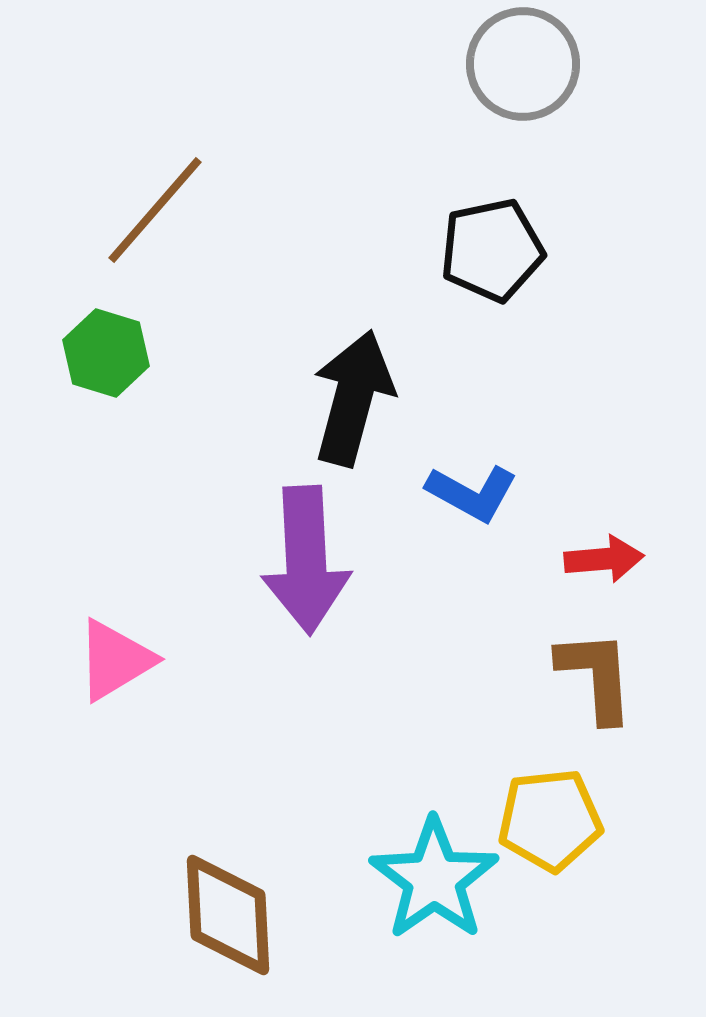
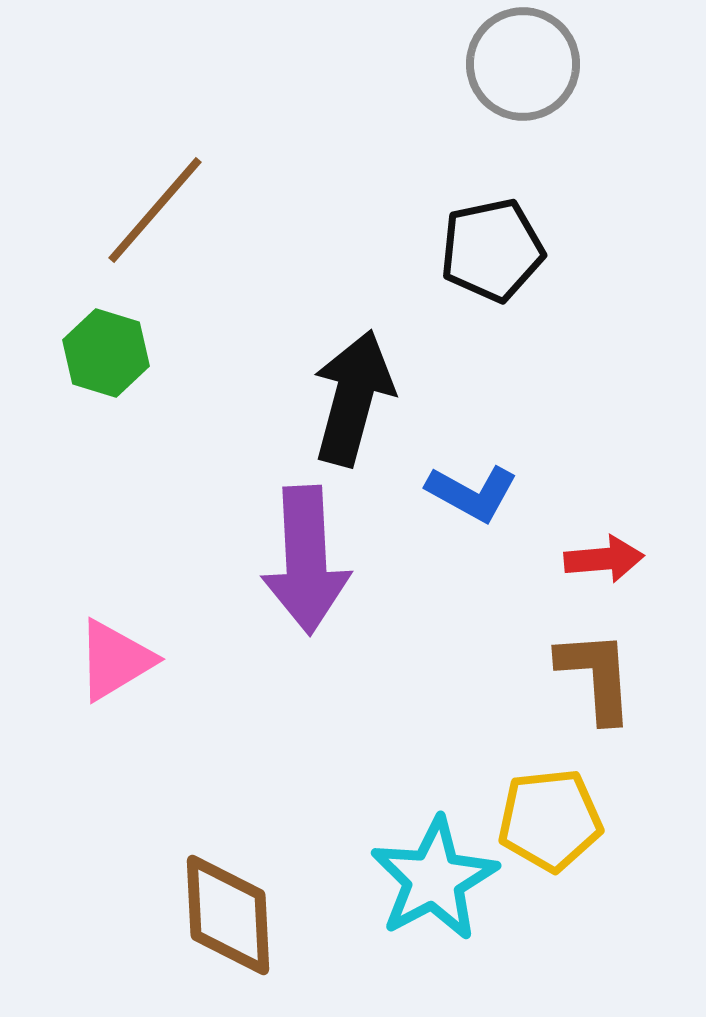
cyan star: rotated 7 degrees clockwise
